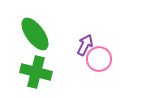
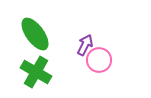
pink circle: moved 1 px down
green cross: rotated 16 degrees clockwise
